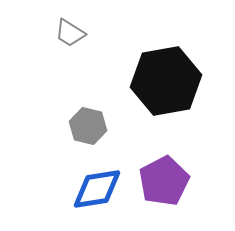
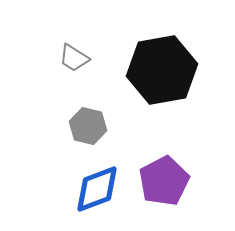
gray trapezoid: moved 4 px right, 25 px down
black hexagon: moved 4 px left, 11 px up
blue diamond: rotated 12 degrees counterclockwise
